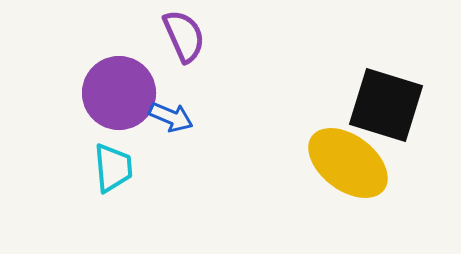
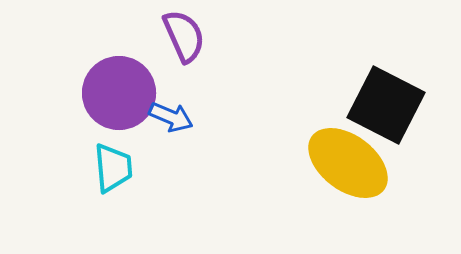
black square: rotated 10 degrees clockwise
